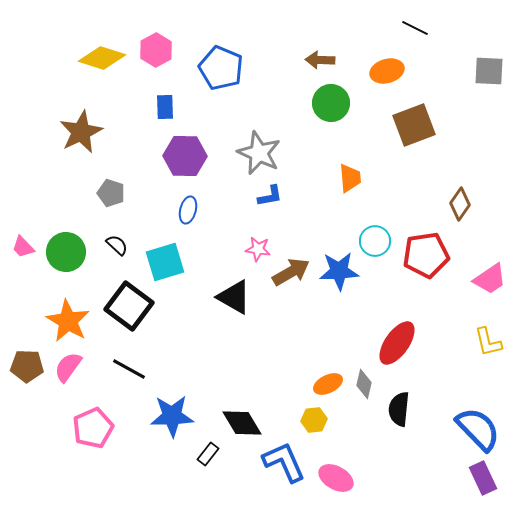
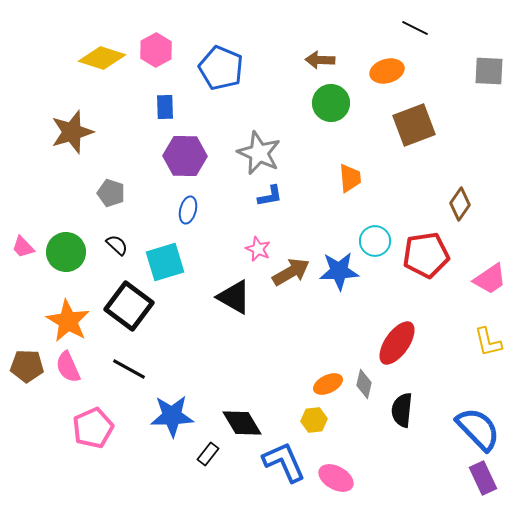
brown star at (81, 132): moved 9 px left; rotated 9 degrees clockwise
pink star at (258, 249): rotated 15 degrees clockwise
pink semicircle at (68, 367): rotated 60 degrees counterclockwise
black semicircle at (399, 409): moved 3 px right, 1 px down
